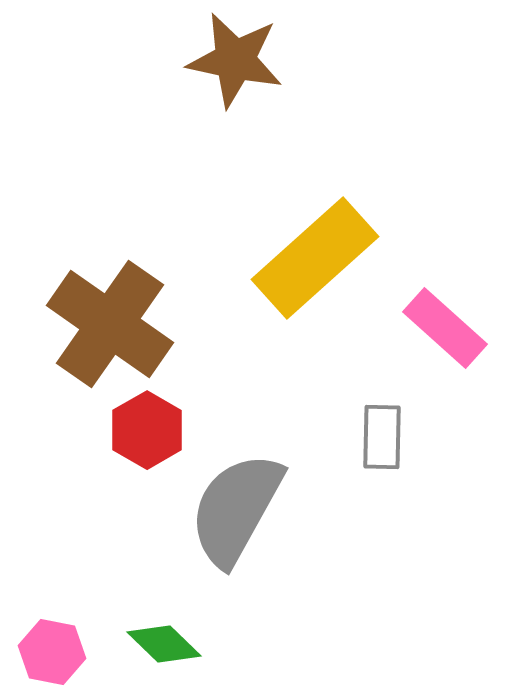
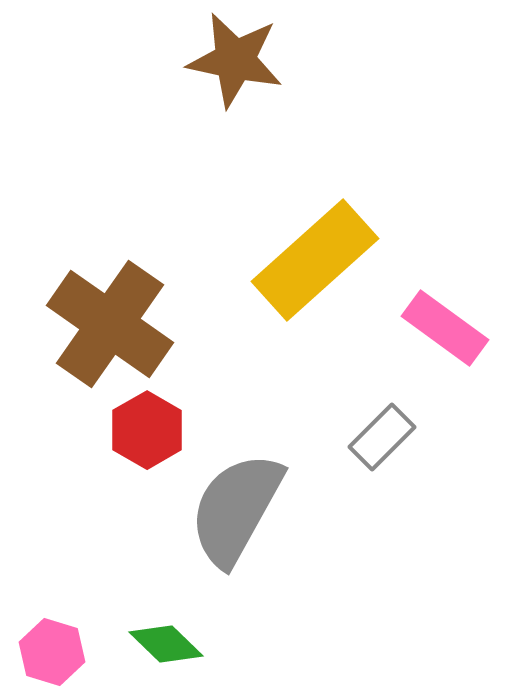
yellow rectangle: moved 2 px down
pink rectangle: rotated 6 degrees counterclockwise
gray rectangle: rotated 44 degrees clockwise
green diamond: moved 2 px right
pink hexagon: rotated 6 degrees clockwise
